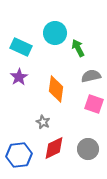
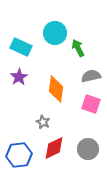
pink square: moved 3 px left
